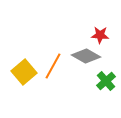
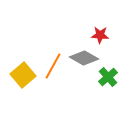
gray diamond: moved 2 px left, 2 px down
yellow square: moved 1 px left, 3 px down
green cross: moved 2 px right, 4 px up
